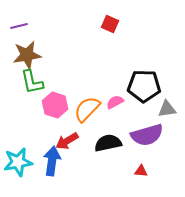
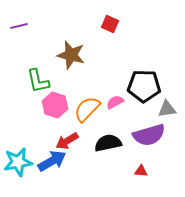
brown star: moved 44 px right; rotated 24 degrees clockwise
green L-shape: moved 6 px right, 1 px up
purple semicircle: moved 2 px right
blue arrow: rotated 52 degrees clockwise
